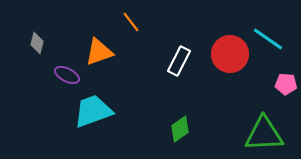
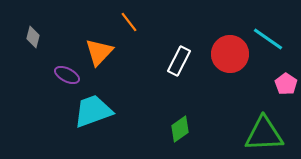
orange line: moved 2 px left
gray diamond: moved 4 px left, 6 px up
orange triangle: rotated 28 degrees counterclockwise
pink pentagon: rotated 30 degrees clockwise
